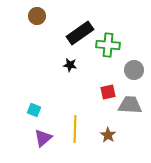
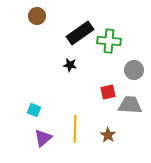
green cross: moved 1 px right, 4 px up
